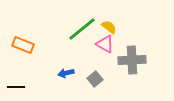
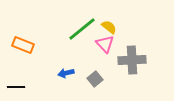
pink triangle: rotated 18 degrees clockwise
